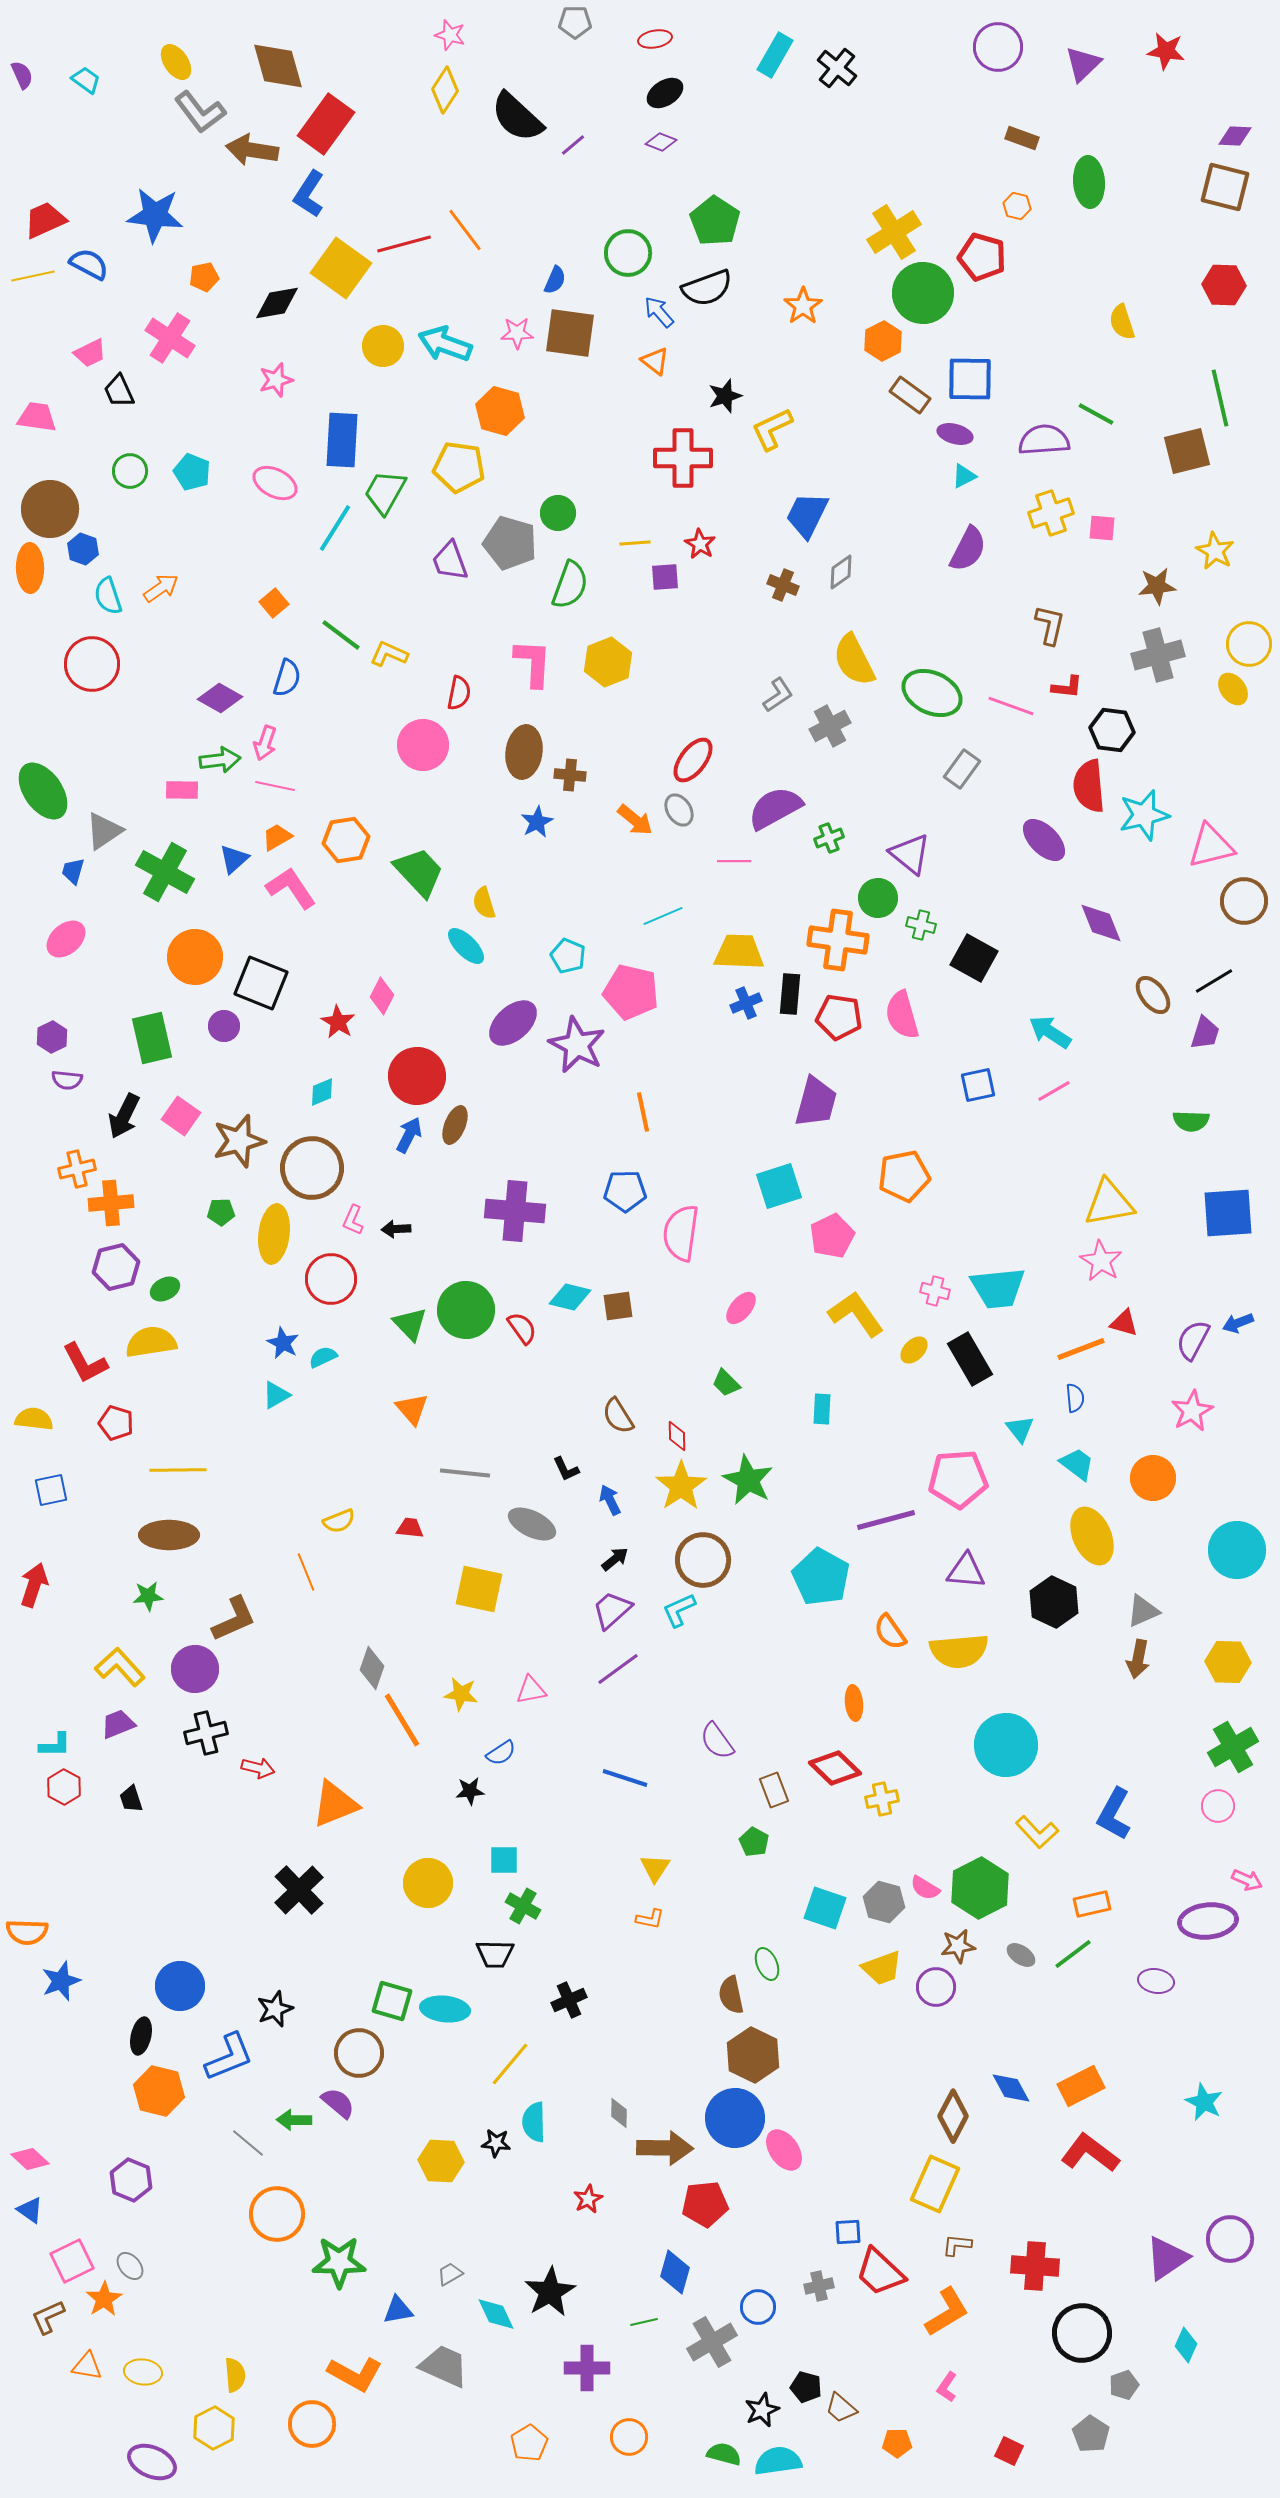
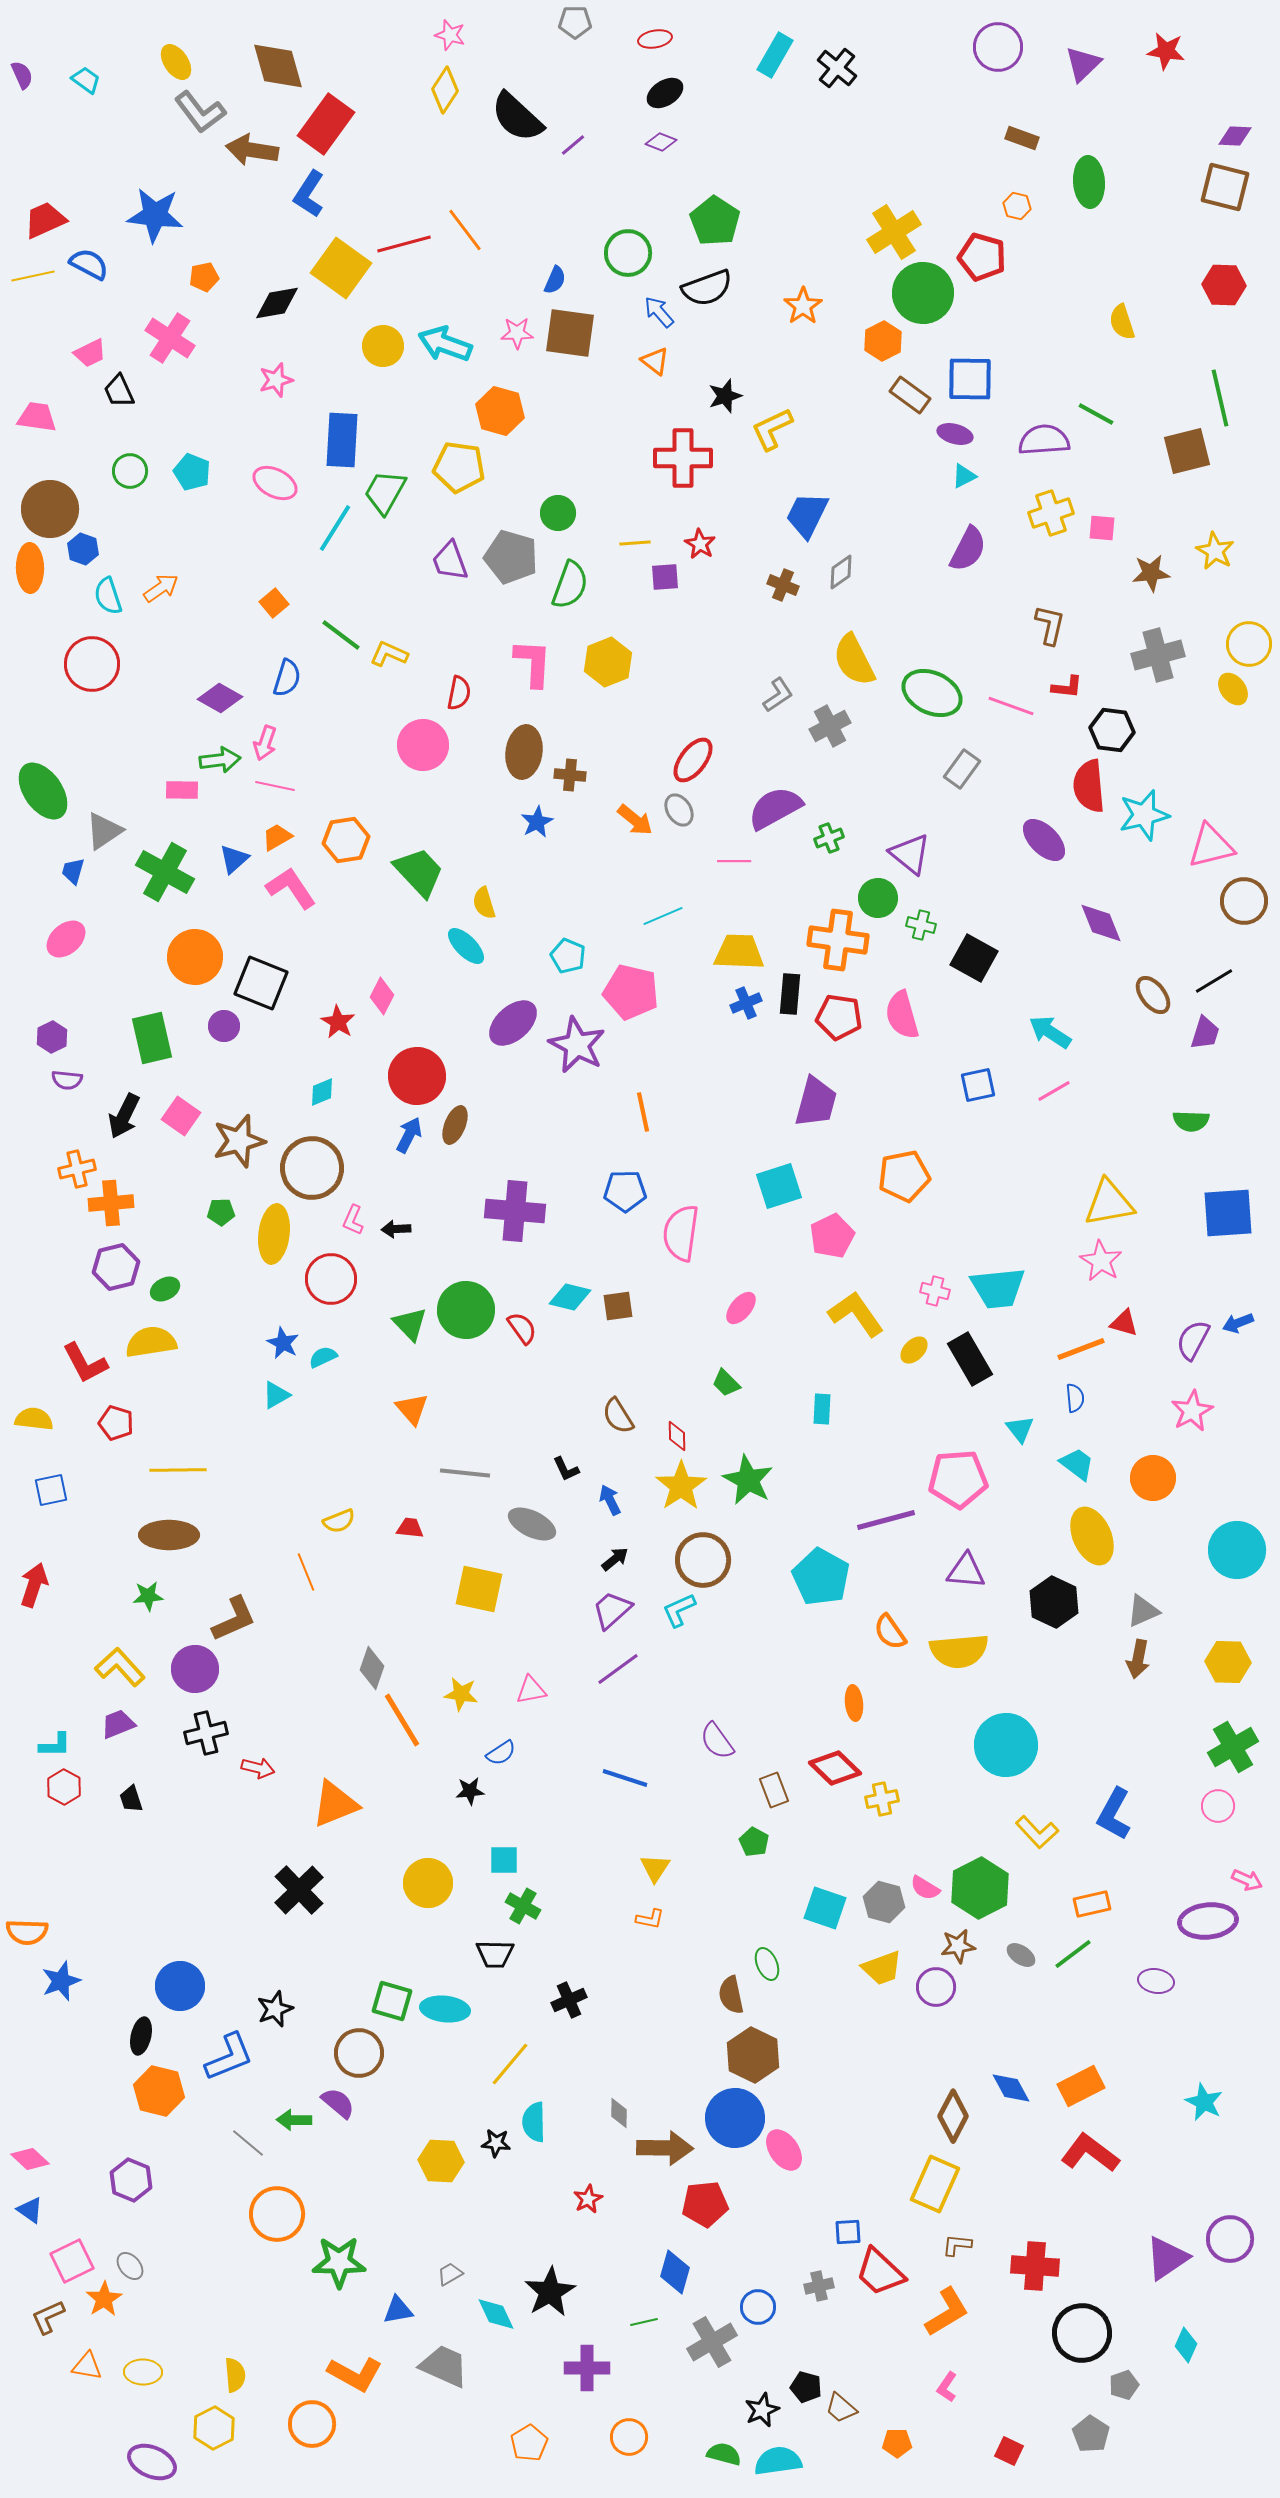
gray pentagon at (510, 543): moved 1 px right, 14 px down
brown star at (1157, 586): moved 6 px left, 13 px up
yellow ellipse at (143, 2372): rotated 6 degrees counterclockwise
